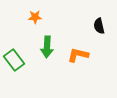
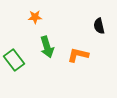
green arrow: rotated 20 degrees counterclockwise
